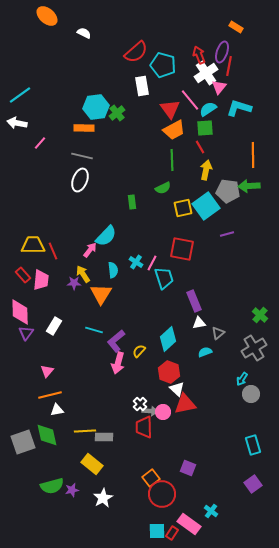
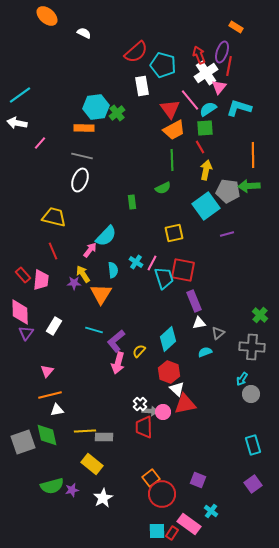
yellow square at (183, 208): moved 9 px left, 25 px down
yellow trapezoid at (33, 245): moved 21 px right, 28 px up; rotated 15 degrees clockwise
red square at (182, 249): moved 1 px right, 21 px down
gray cross at (254, 348): moved 2 px left, 1 px up; rotated 35 degrees clockwise
purple square at (188, 468): moved 10 px right, 12 px down
